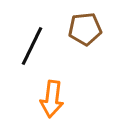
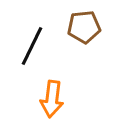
brown pentagon: moved 1 px left, 2 px up
